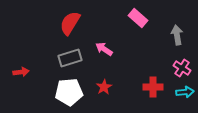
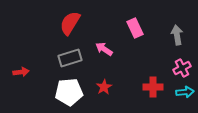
pink rectangle: moved 3 px left, 10 px down; rotated 24 degrees clockwise
pink cross: rotated 30 degrees clockwise
